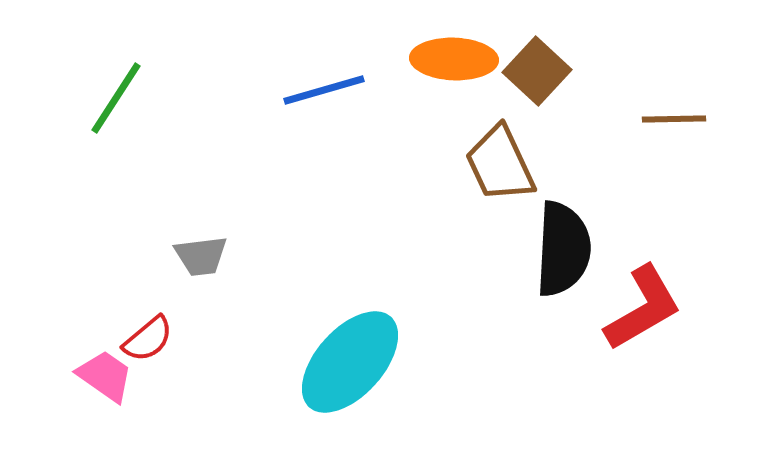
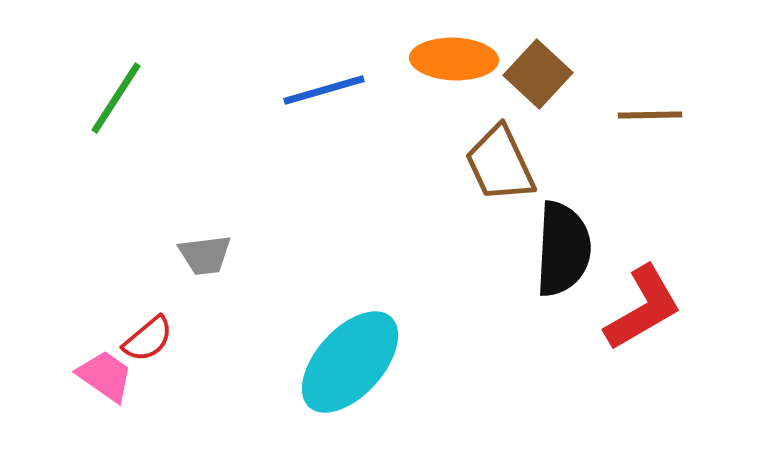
brown square: moved 1 px right, 3 px down
brown line: moved 24 px left, 4 px up
gray trapezoid: moved 4 px right, 1 px up
